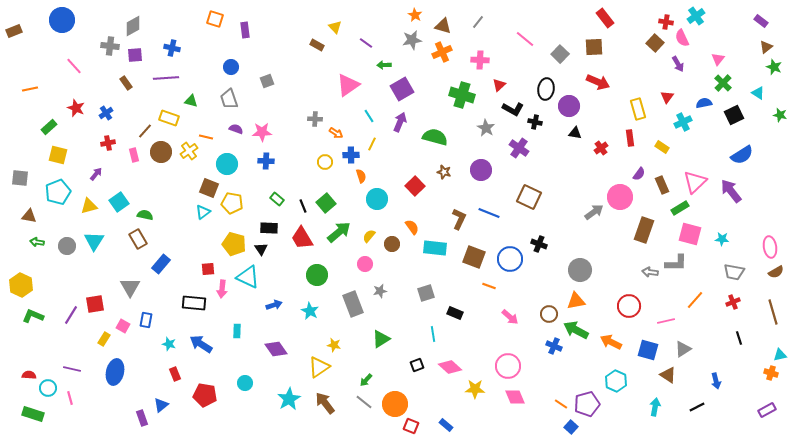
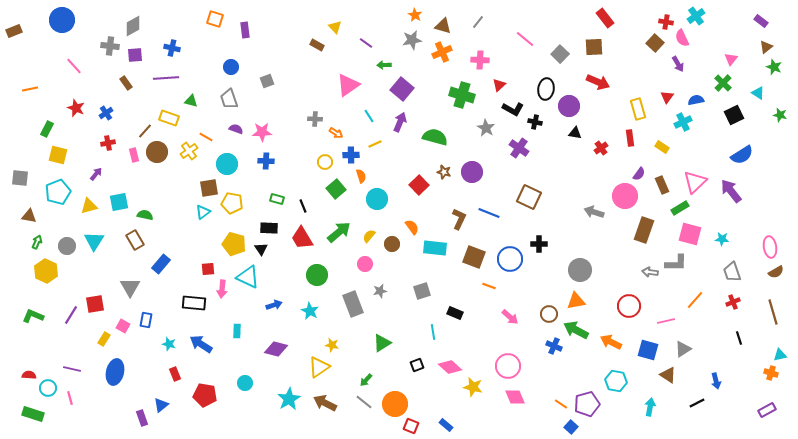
pink triangle at (718, 59): moved 13 px right
purple square at (402, 89): rotated 20 degrees counterclockwise
blue semicircle at (704, 103): moved 8 px left, 3 px up
green rectangle at (49, 127): moved 2 px left, 2 px down; rotated 21 degrees counterclockwise
orange line at (206, 137): rotated 16 degrees clockwise
yellow line at (372, 144): moved 3 px right; rotated 40 degrees clockwise
brown circle at (161, 152): moved 4 px left
purple circle at (481, 170): moved 9 px left, 2 px down
red square at (415, 186): moved 4 px right, 1 px up
brown square at (209, 188): rotated 30 degrees counterclockwise
pink circle at (620, 197): moved 5 px right, 1 px up
green rectangle at (277, 199): rotated 24 degrees counterclockwise
cyan square at (119, 202): rotated 24 degrees clockwise
green square at (326, 203): moved 10 px right, 14 px up
gray arrow at (594, 212): rotated 126 degrees counterclockwise
brown rectangle at (138, 239): moved 3 px left, 1 px down
green arrow at (37, 242): rotated 104 degrees clockwise
black cross at (539, 244): rotated 21 degrees counterclockwise
gray trapezoid at (734, 272): moved 2 px left; rotated 60 degrees clockwise
yellow hexagon at (21, 285): moved 25 px right, 14 px up
gray square at (426, 293): moved 4 px left, 2 px up
cyan line at (433, 334): moved 2 px up
green triangle at (381, 339): moved 1 px right, 4 px down
yellow star at (334, 345): moved 2 px left
purple diamond at (276, 349): rotated 40 degrees counterclockwise
cyan hexagon at (616, 381): rotated 15 degrees counterclockwise
yellow star at (475, 389): moved 2 px left, 2 px up; rotated 12 degrees clockwise
brown arrow at (325, 403): rotated 25 degrees counterclockwise
cyan arrow at (655, 407): moved 5 px left
black line at (697, 407): moved 4 px up
